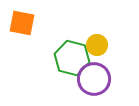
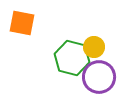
yellow circle: moved 3 px left, 2 px down
purple circle: moved 5 px right, 2 px up
